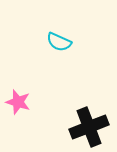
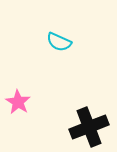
pink star: rotated 15 degrees clockwise
